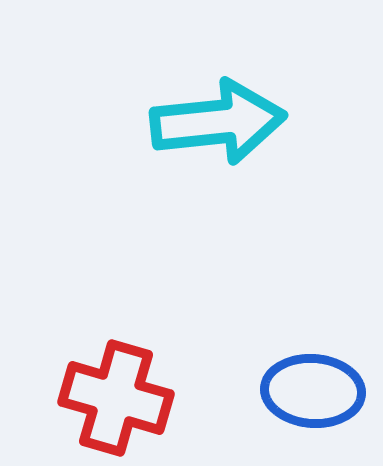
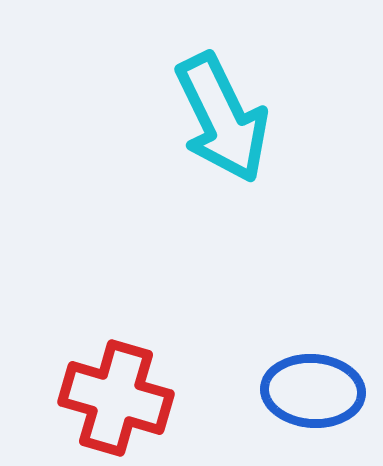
cyan arrow: moved 4 px right, 4 px up; rotated 70 degrees clockwise
